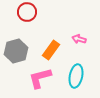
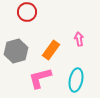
pink arrow: rotated 64 degrees clockwise
cyan ellipse: moved 4 px down
